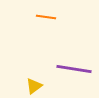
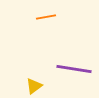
orange line: rotated 18 degrees counterclockwise
